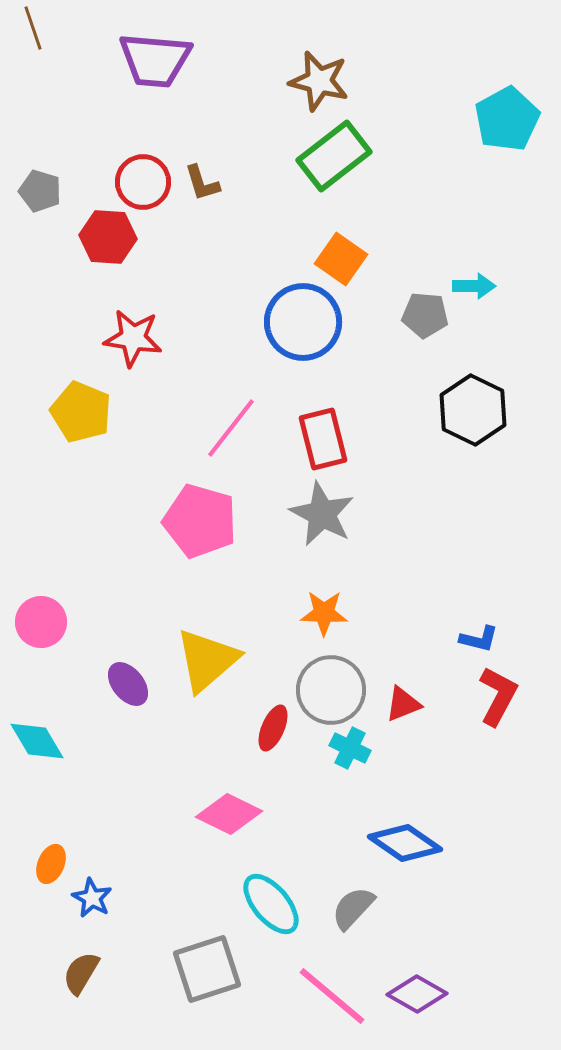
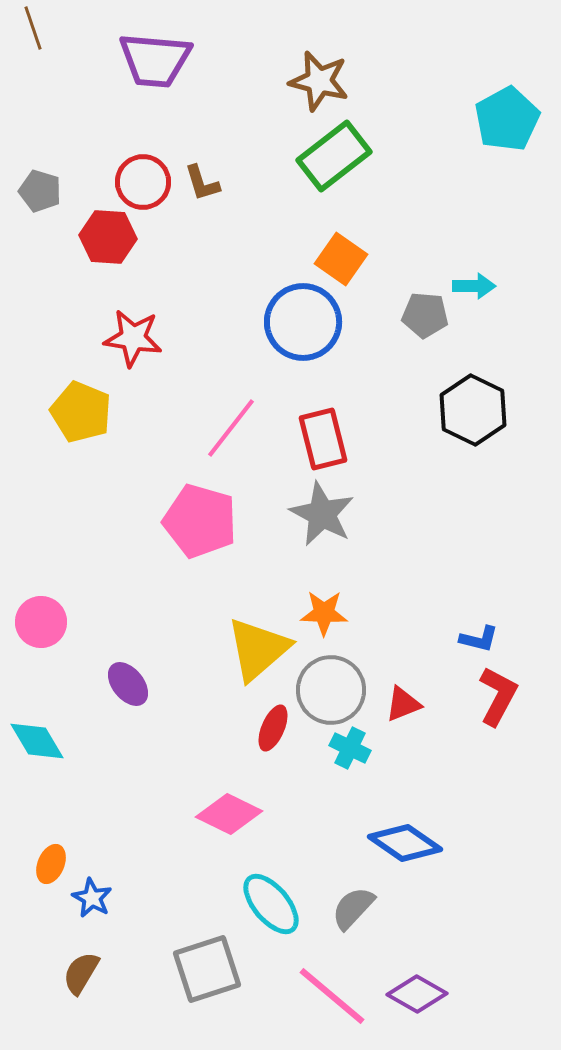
yellow triangle at (207, 660): moved 51 px right, 11 px up
